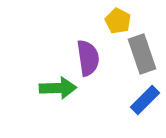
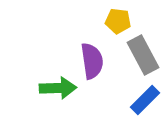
yellow pentagon: rotated 20 degrees counterclockwise
gray rectangle: moved 1 px right, 1 px down; rotated 9 degrees counterclockwise
purple semicircle: moved 4 px right, 3 px down
